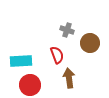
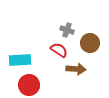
red semicircle: moved 2 px right, 5 px up; rotated 36 degrees counterclockwise
cyan rectangle: moved 1 px left, 1 px up
brown arrow: moved 7 px right, 9 px up; rotated 102 degrees clockwise
red circle: moved 1 px left
